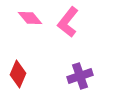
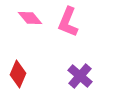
pink L-shape: rotated 16 degrees counterclockwise
purple cross: rotated 30 degrees counterclockwise
